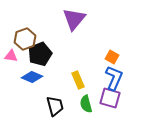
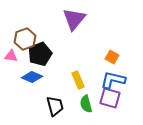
blue L-shape: moved 1 px left, 2 px down; rotated 100 degrees counterclockwise
